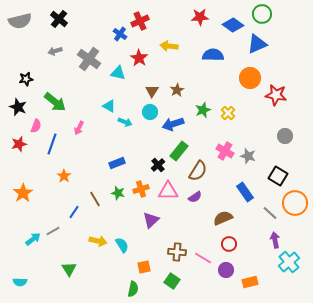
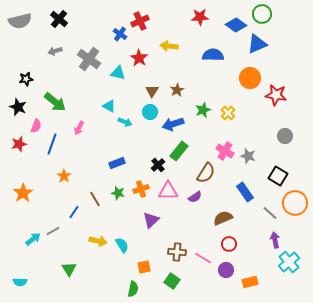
blue diamond at (233, 25): moved 3 px right
brown semicircle at (198, 171): moved 8 px right, 2 px down
